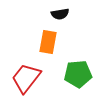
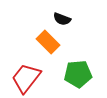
black semicircle: moved 2 px right, 5 px down; rotated 30 degrees clockwise
orange rectangle: rotated 55 degrees counterclockwise
